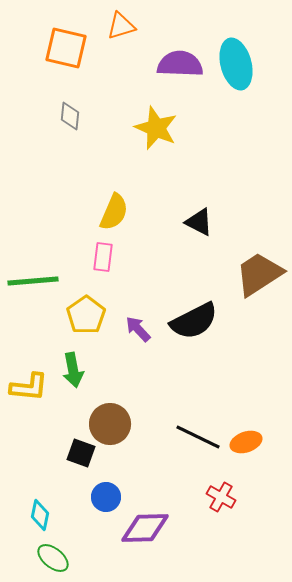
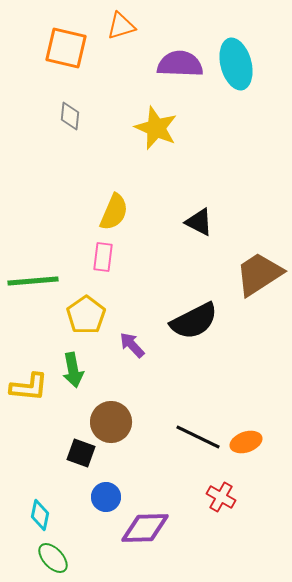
purple arrow: moved 6 px left, 16 px down
brown circle: moved 1 px right, 2 px up
green ellipse: rotated 8 degrees clockwise
